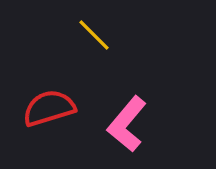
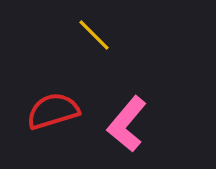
red semicircle: moved 4 px right, 3 px down
